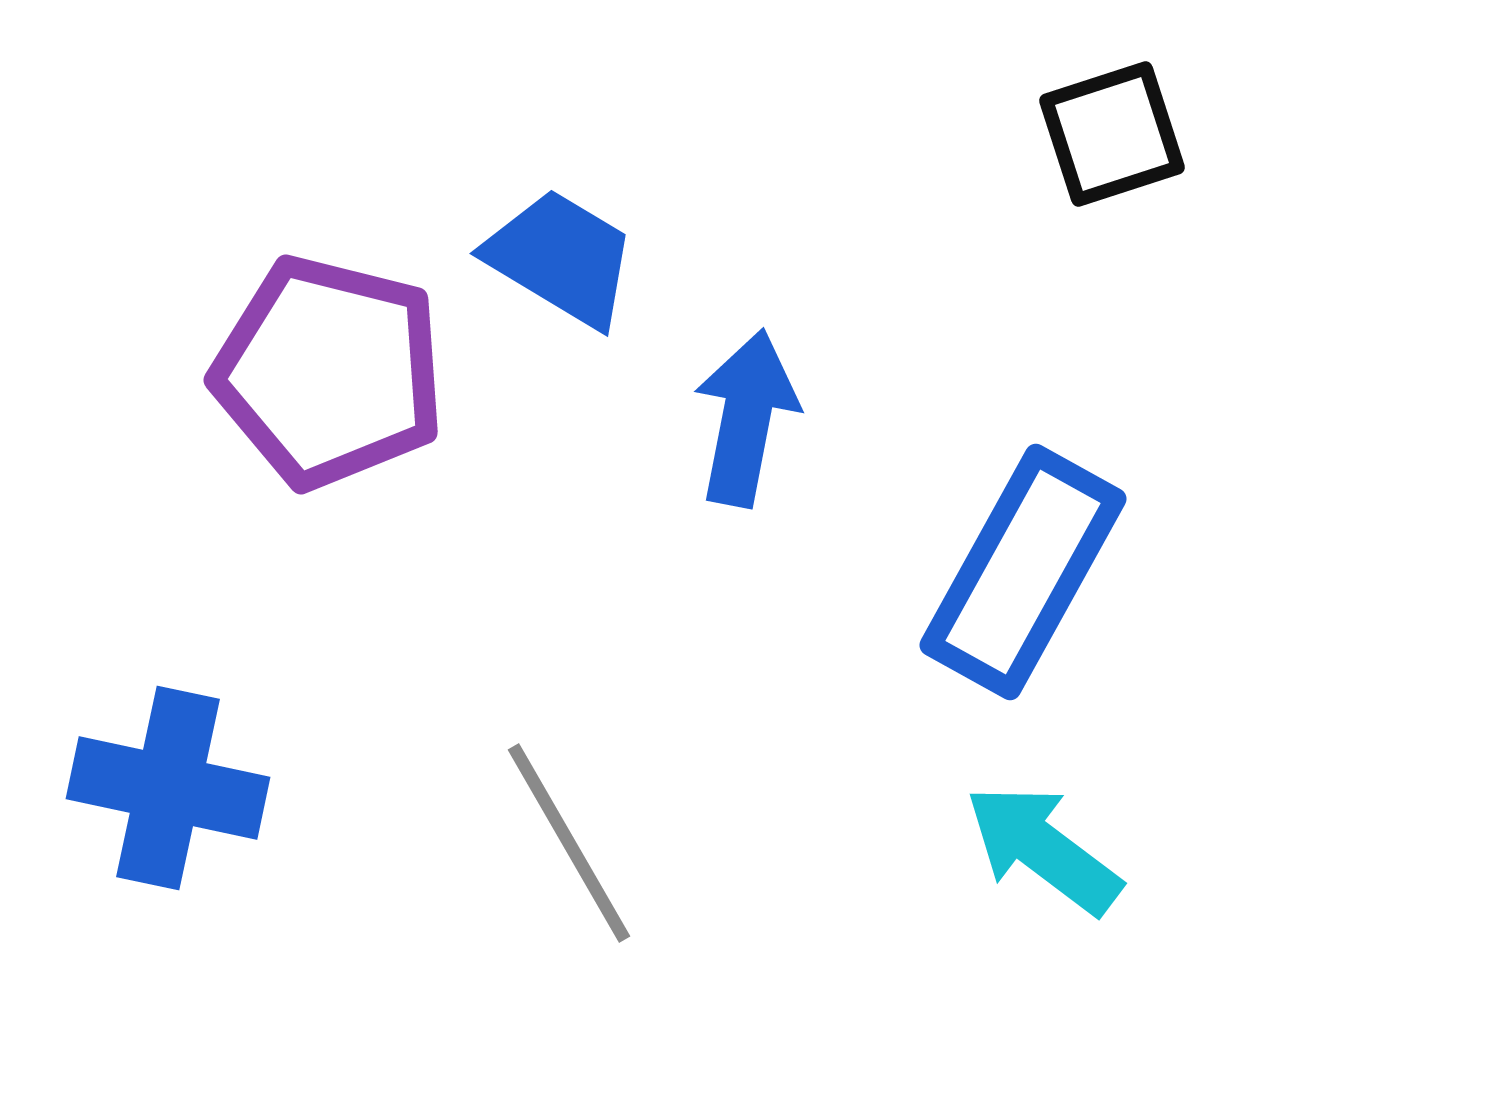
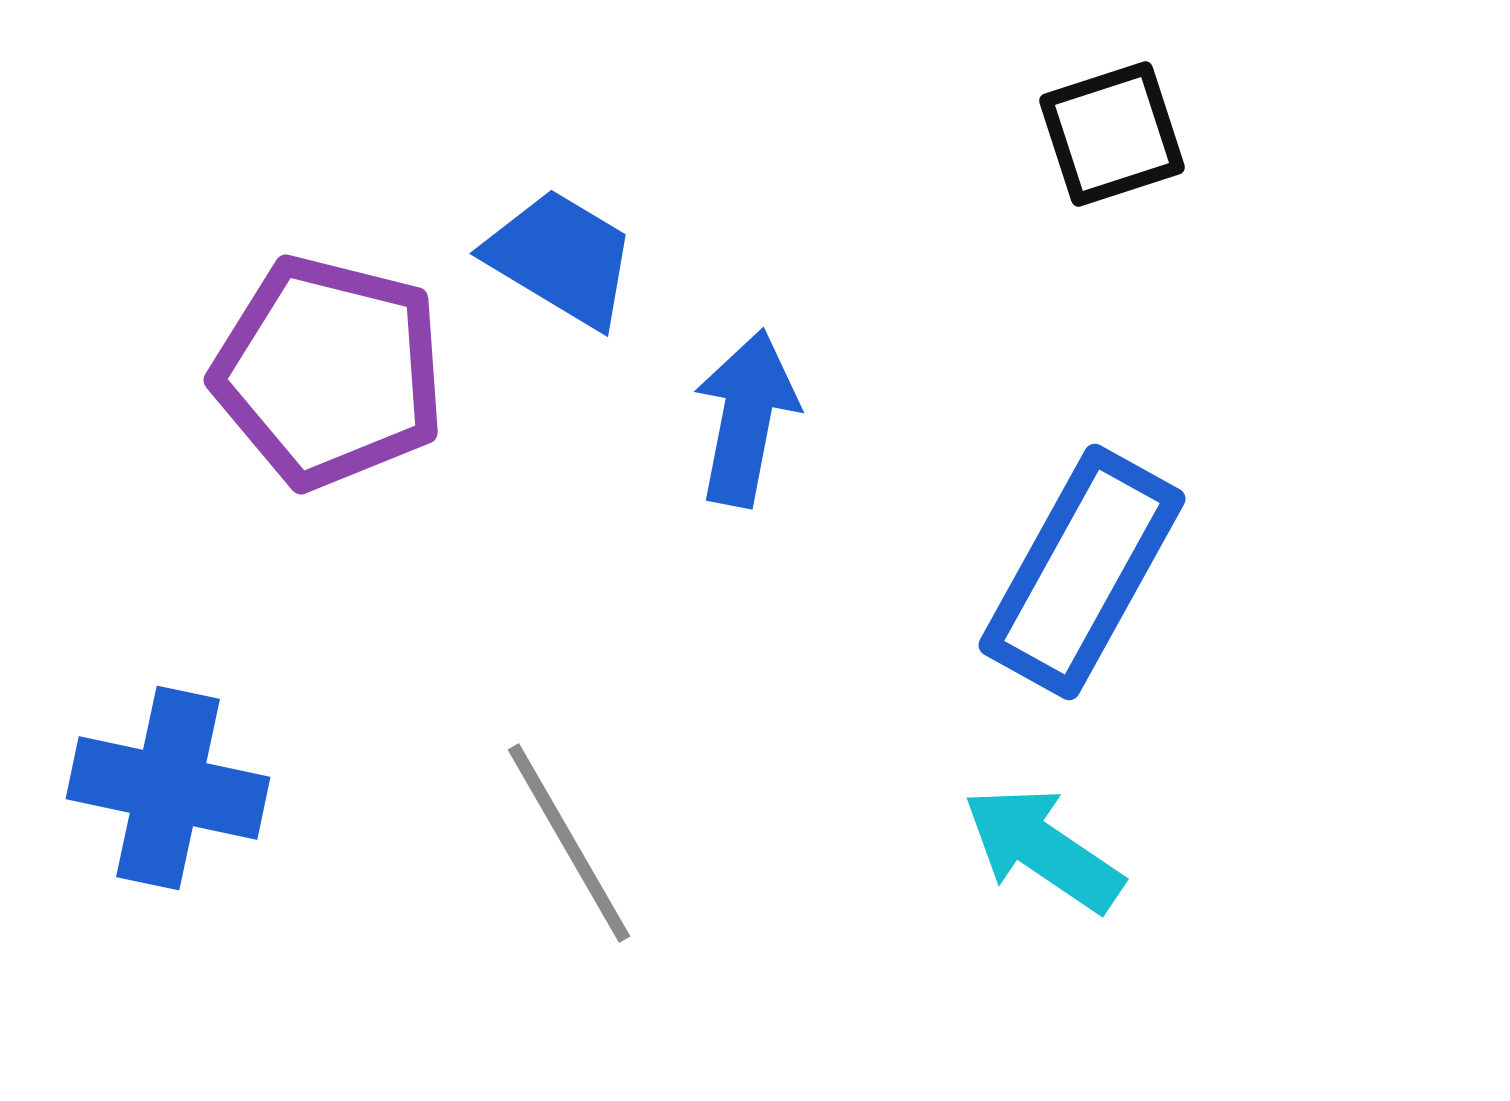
blue rectangle: moved 59 px right
cyan arrow: rotated 3 degrees counterclockwise
